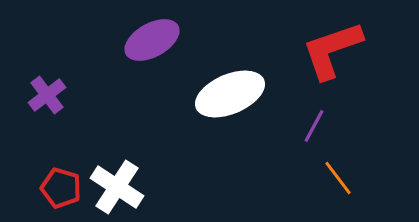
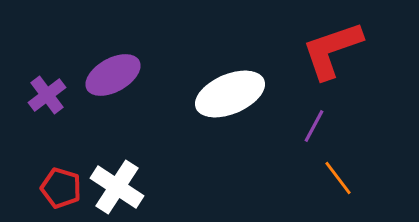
purple ellipse: moved 39 px left, 35 px down
